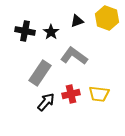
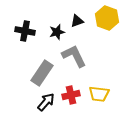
black star: moved 6 px right; rotated 21 degrees clockwise
gray L-shape: rotated 28 degrees clockwise
gray rectangle: moved 2 px right
red cross: moved 1 px down
